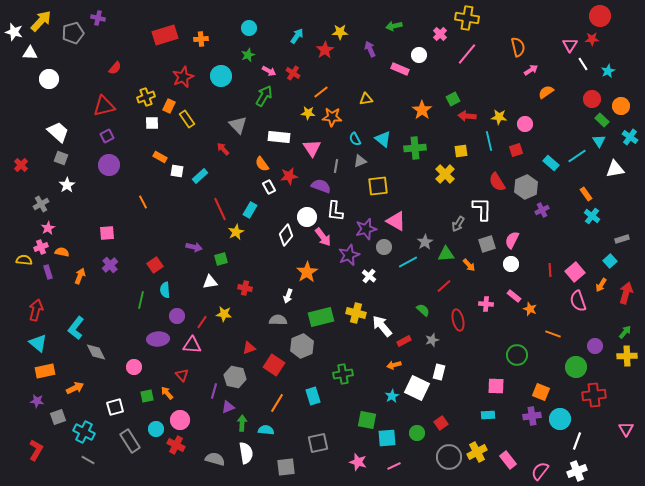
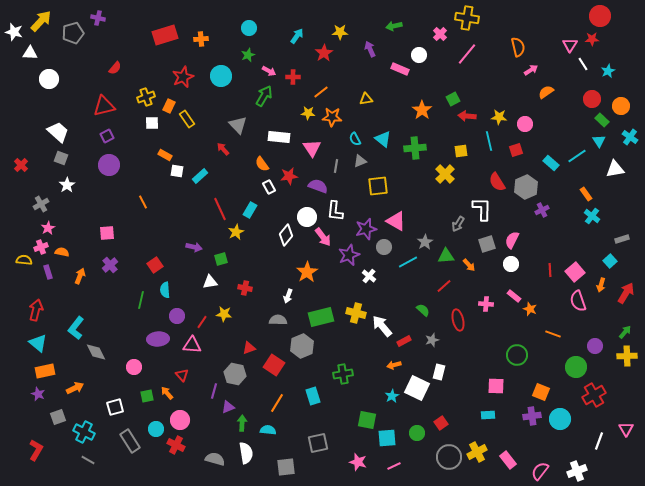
red star at (325, 50): moved 1 px left, 3 px down
red cross at (293, 73): moved 4 px down; rotated 32 degrees counterclockwise
orange rectangle at (160, 157): moved 5 px right, 2 px up
purple semicircle at (321, 186): moved 3 px left
green triangle at (446, 254): moved 2 px down
orange arrow at (601, 285): rotated 16 degrees counterclockwise
red arrow at (626, 293): rotated 15 degrees clockwise
gray hexagon at (235, 377): moved 3 px up
red cross at (594, 395): rotated 25 degrees counterclockwise
purple star at (37, 401): moved 1 px right, 7 px up; rotated 16 degrees clockwise
cyan semicircle at (266, 430): moved 2 px right
white line at (577, 441): moved 22 px right
